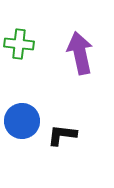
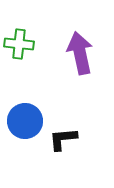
blue circle: moved 3 px right
black L-shape: moved 1 px right, 4 px down; rotated 12 degrees counterclockwise
